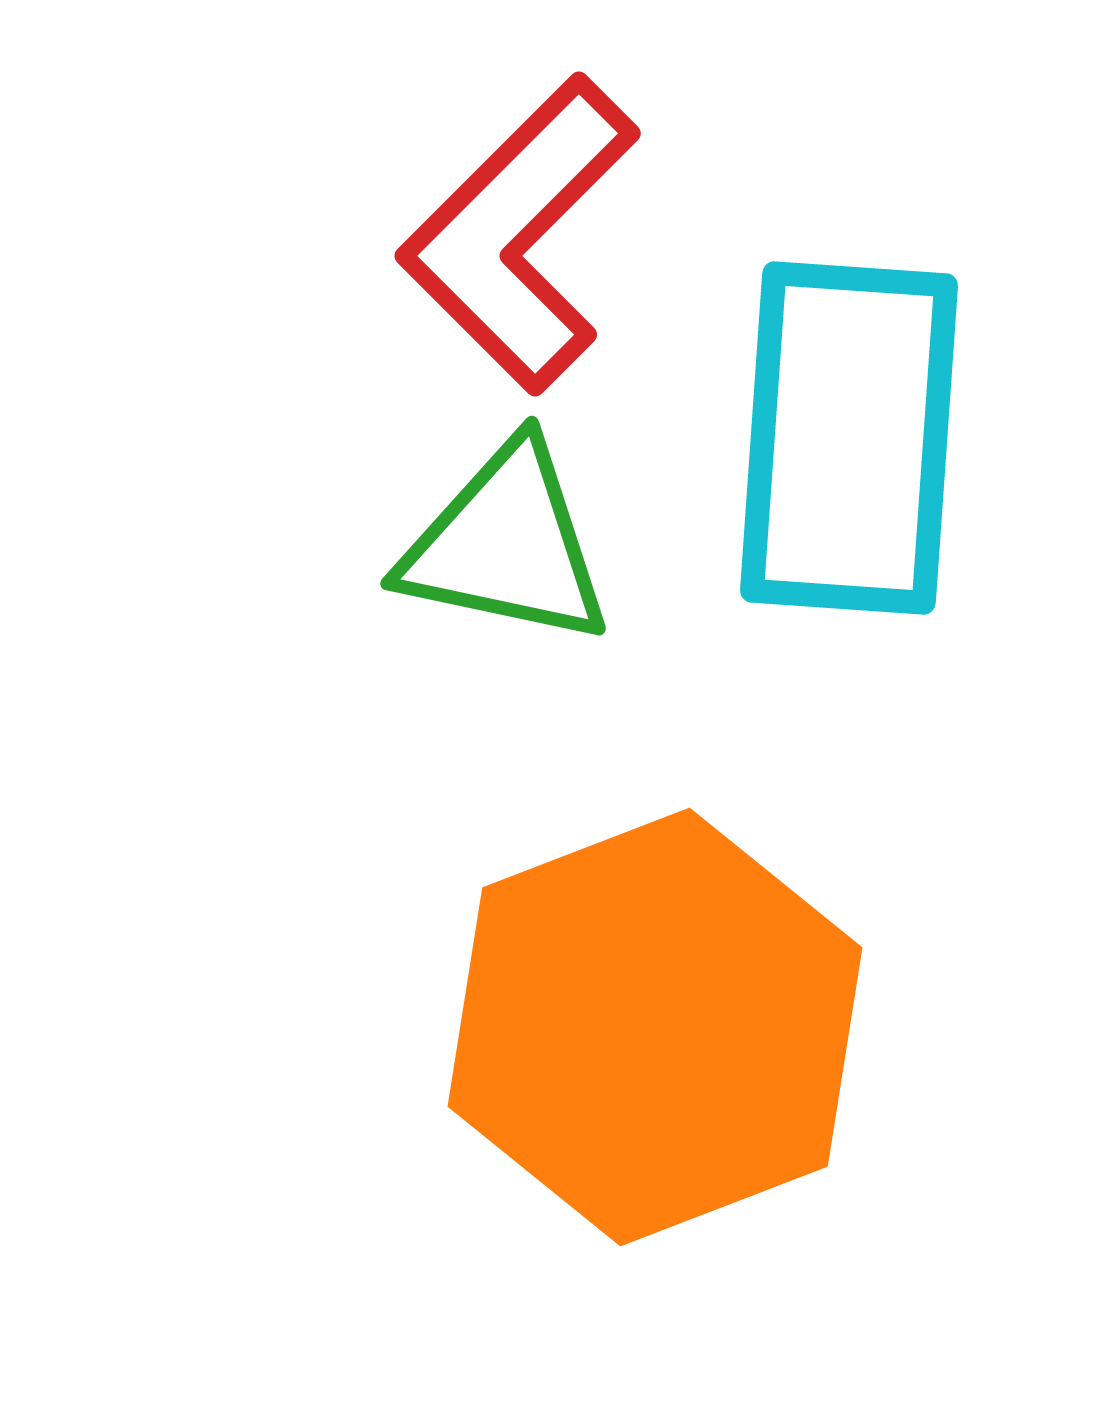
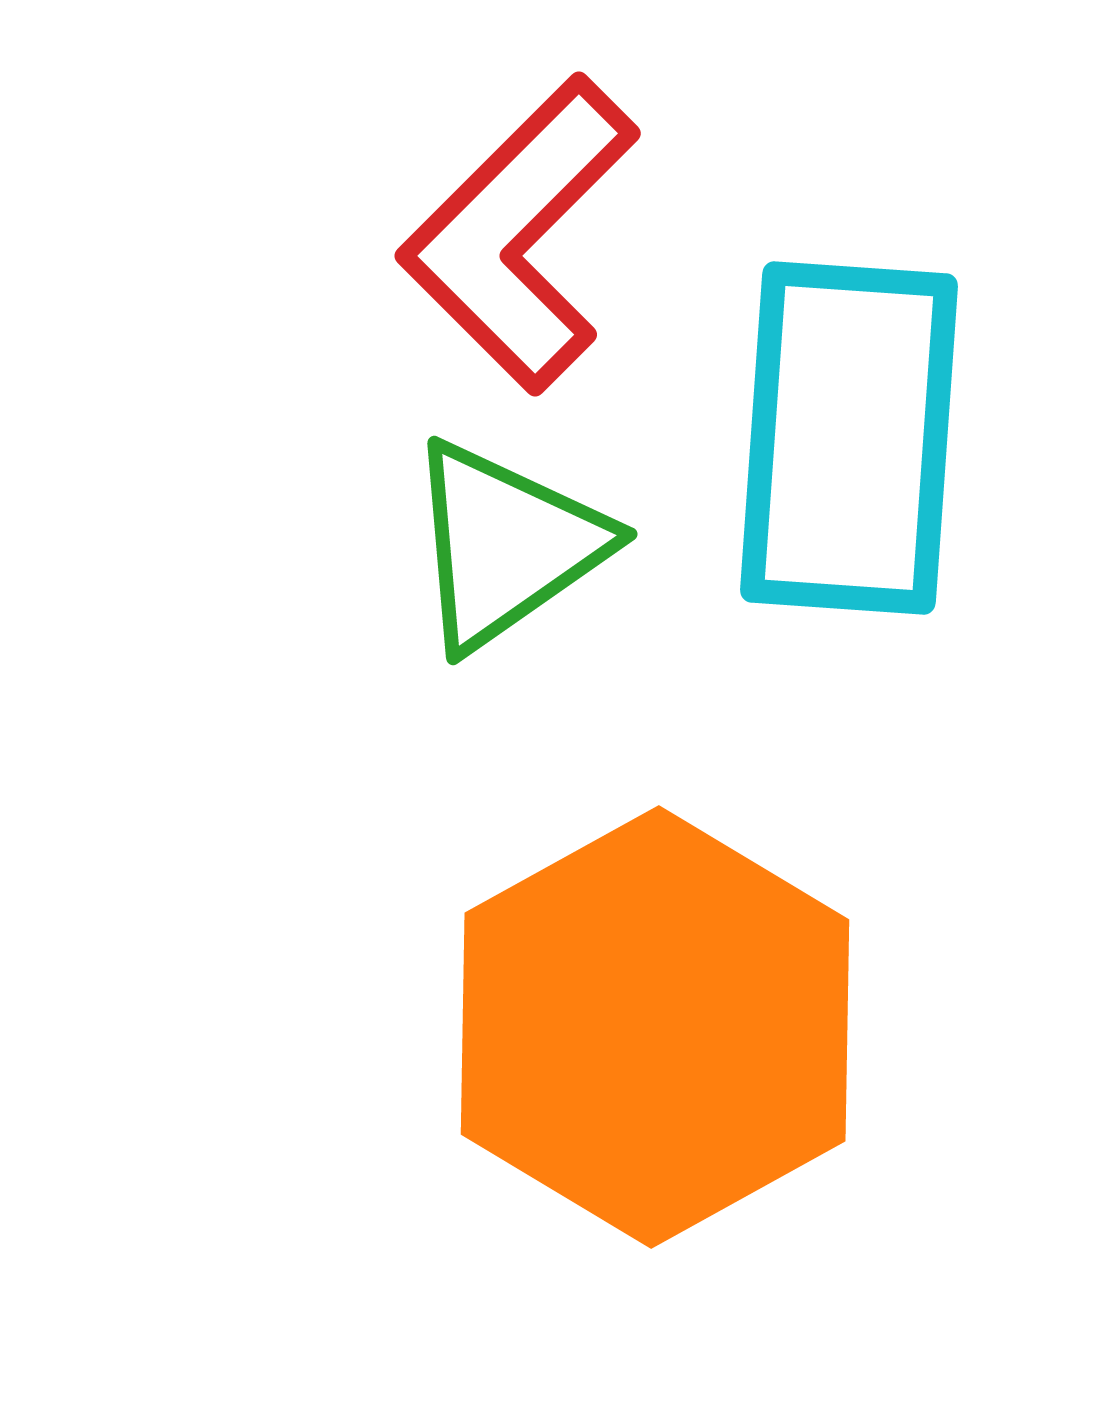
green triangle: rotated 47 degrees counterclockwise
orange hexagon: rotated 8 degrees counterclockwise
